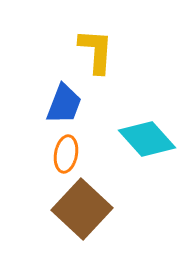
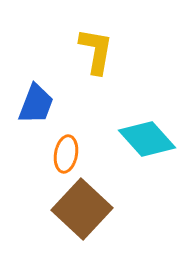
yellow L-shape: rotated 6 degrees clockwise
blue trapezoid: moved 28 px left
